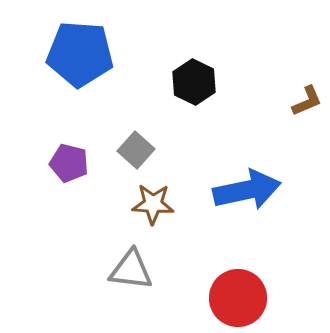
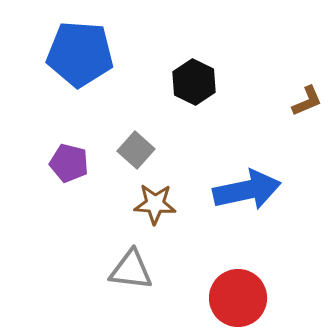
brown star: moved 2 px right
